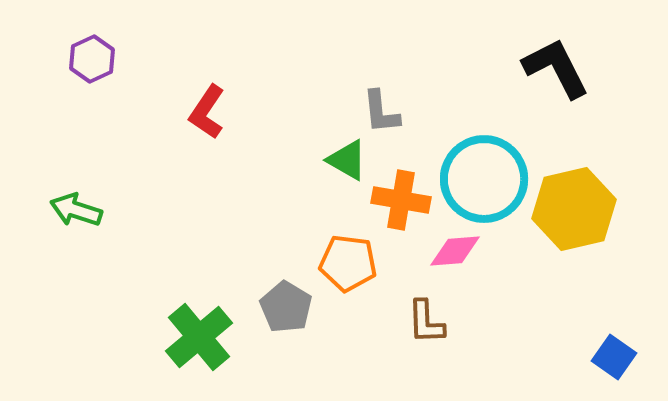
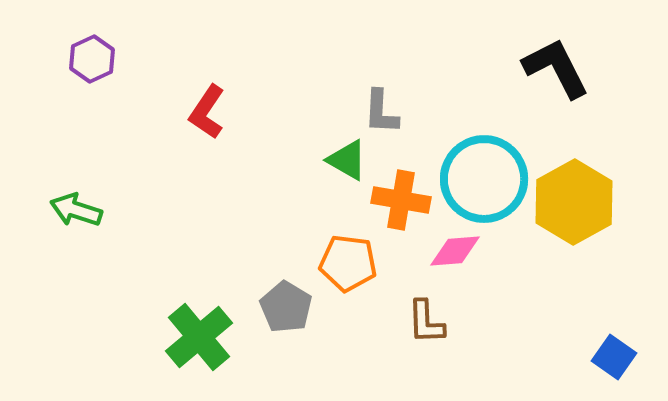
gray L-shape: rotated 9 degrees clockwise
yellow hexagon: moved 7 px up; rotated 16 degrees counterclockwise
